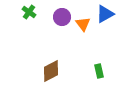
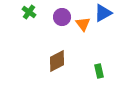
blue triangle: moved 2 px left, 1 px up
brown diamond: moved 6 px right, 10 px up
